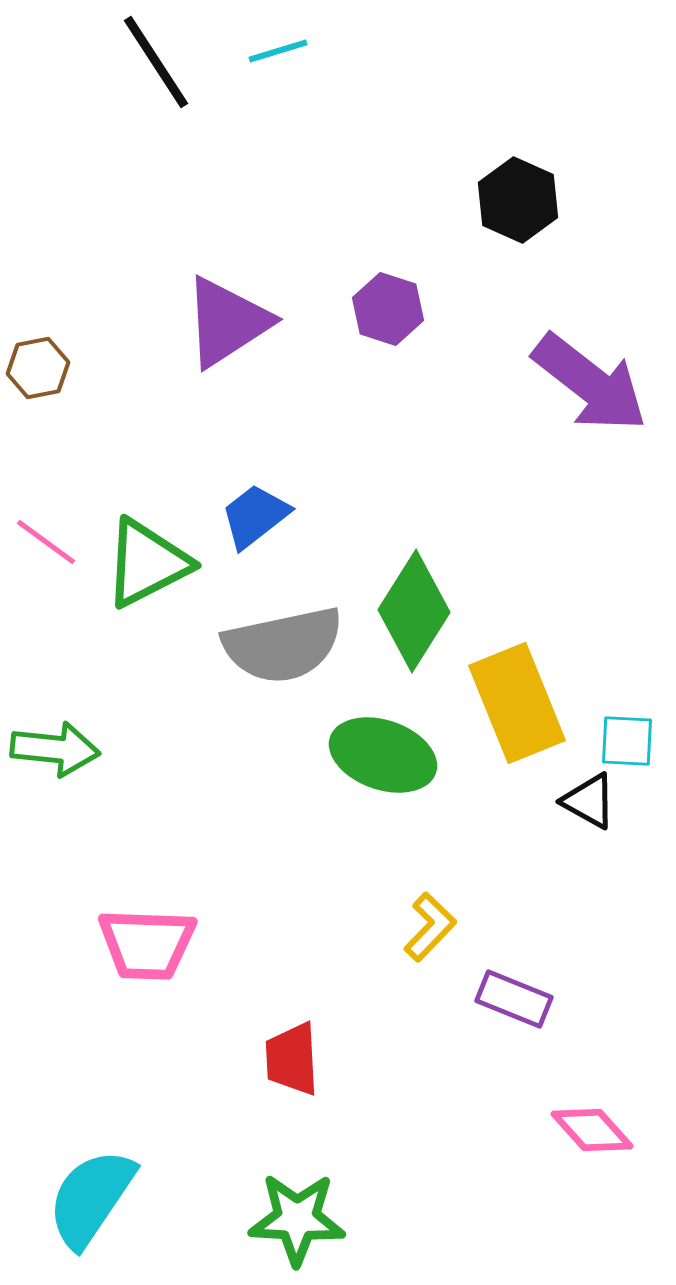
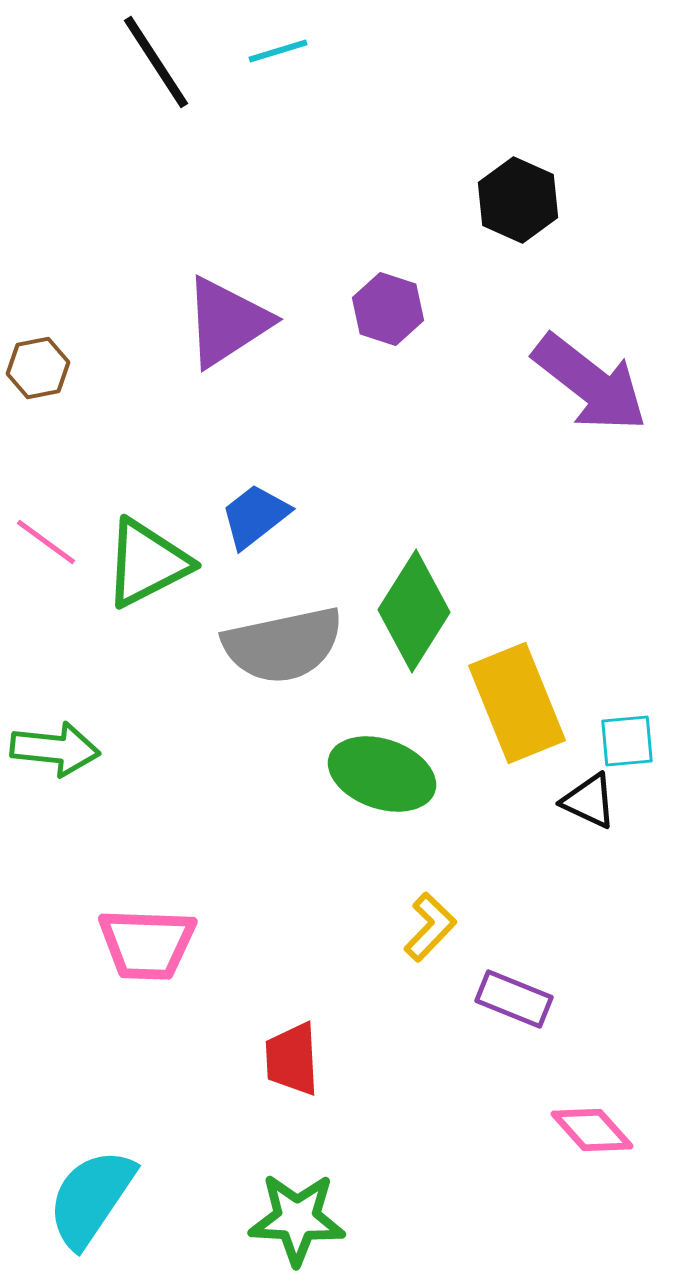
cyan square: rotated 8 degrees counterclockwise
green ellipse: moved 1 px left, 19 px down
black triangle: rotated 4 degrees counterclockwise
